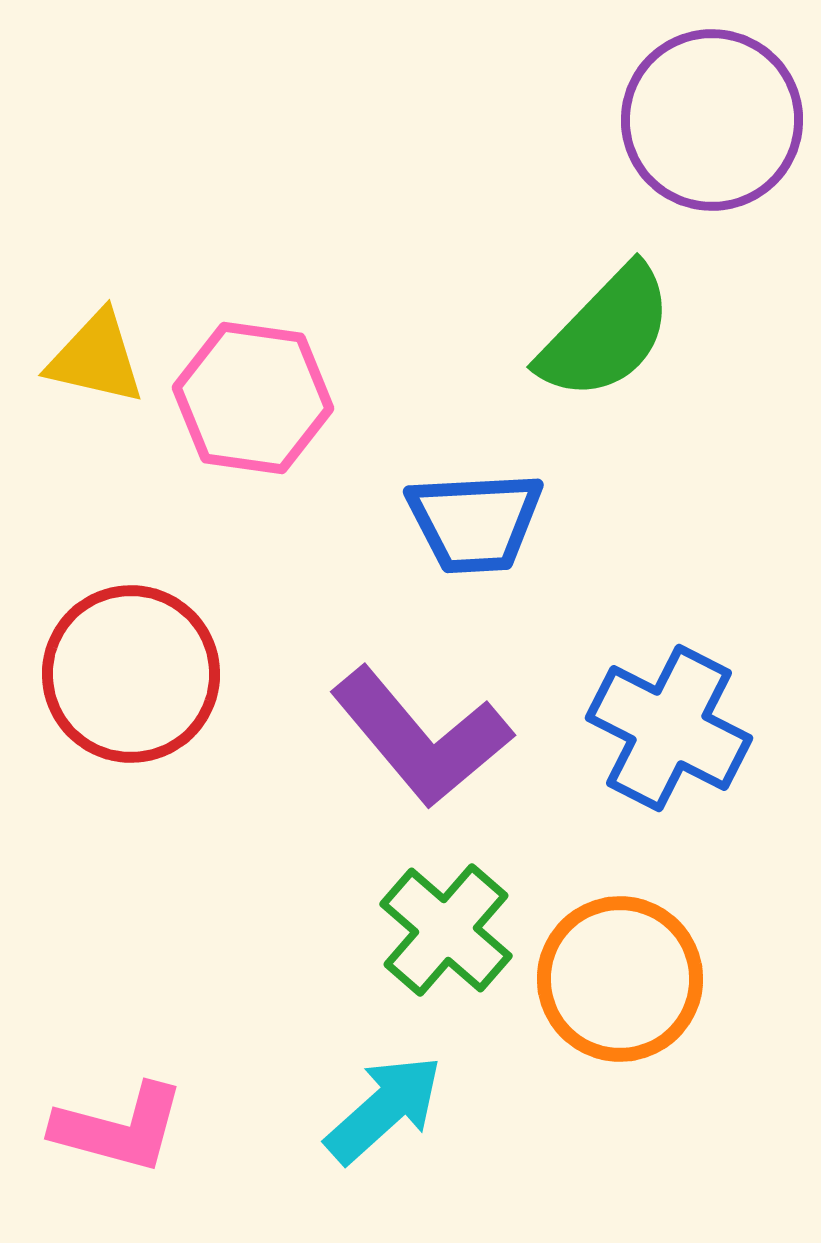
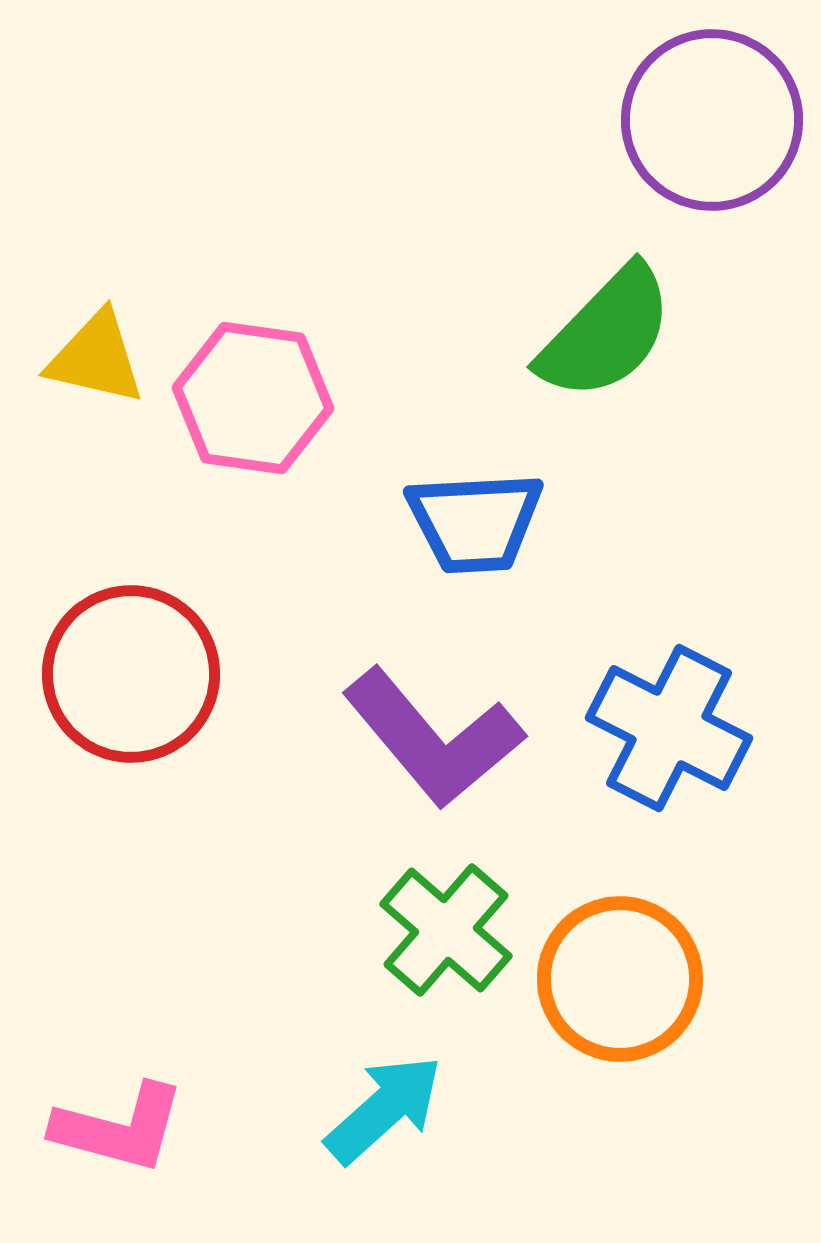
purple L-shape: moved 12 px right, 1 px down
